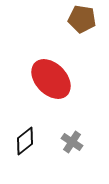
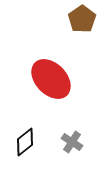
brown pentagon: rotated 28 degrees clockwise
black diamond: moved 1 px down
